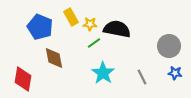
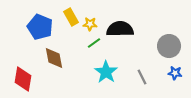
black semicircle: moved 3 px right; rotated 12 degrees counterclockwise
cyan star: moved 3 px right, 1 px up
